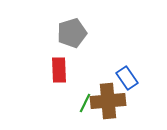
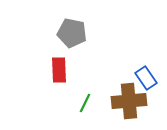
gray pentagon: rotated 28 degrees clockwise
blue rectangle: moved 19 px right
brown cross: moved 21 px right
